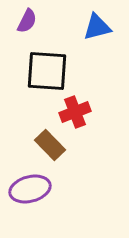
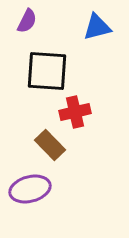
red cross: rotated 8 degrees clockwise
